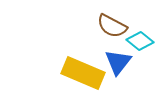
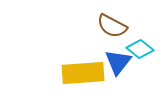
cyan diamond: moved 8 px down
yellow rectangle: rotated 27 degrees counterclockwise
